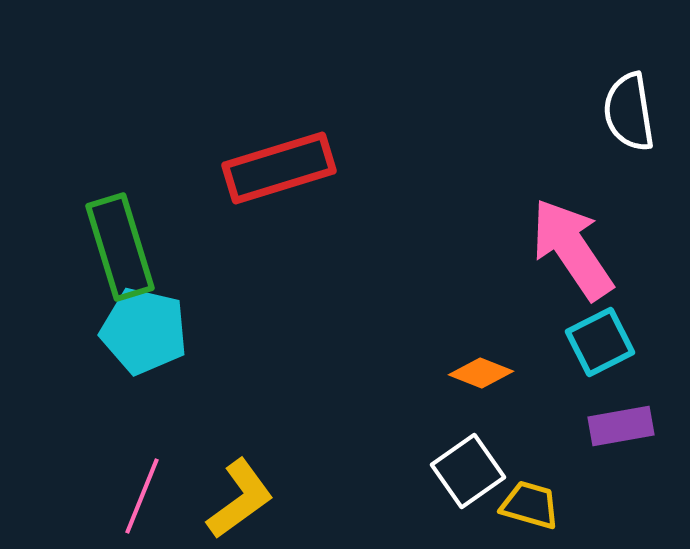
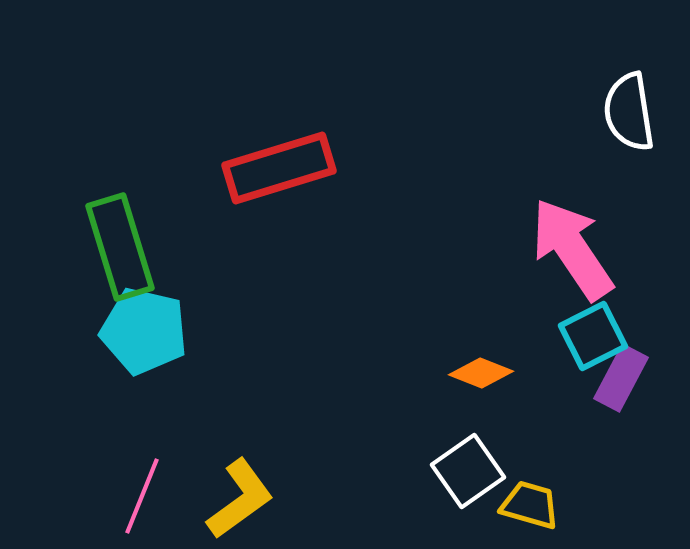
cyan square: moved 7 px left, 6 px up
purple rectangle: moved 48 px up; rotated 52 degrees counterclockwise
